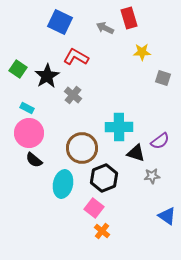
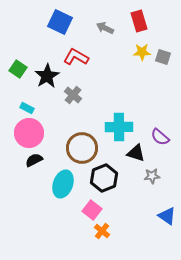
red rectangle: moved 10 px right, 3 px down
gray square: moved 21 px up
purple semicircle: moved 4 px up; rotated 78 degrees clockwise
black semicircle: rotated 114 degrees clockwise
cyan ellipse: rotated 8 degrees clockwise
pink square: moved 2 px left, 2 px down
